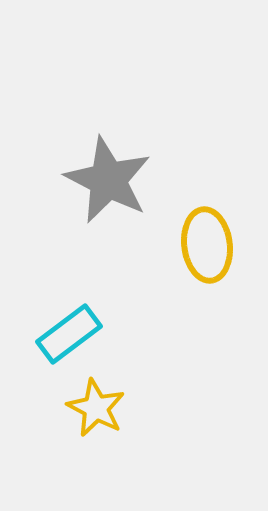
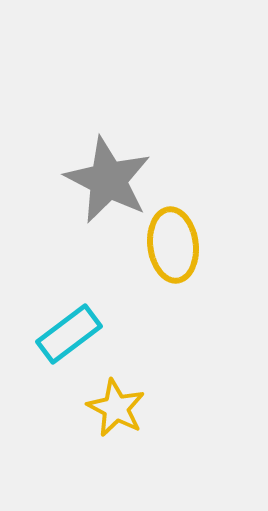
yellow ellipse: moved 34 px left
yellow star: moved 20 px right
